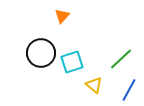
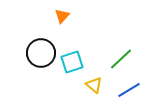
blue line: rotated 30 degrees clockwise
